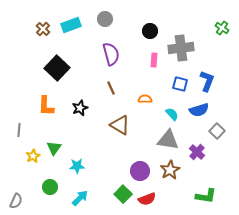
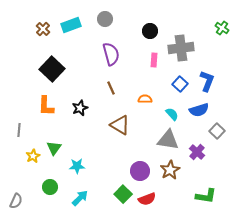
black square: moved 5 px left, 1 px down
blue square: rotated 28 degrees clockwise
